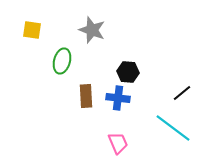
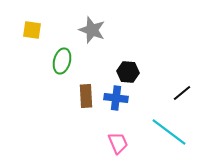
blue cross: moved 2 px left
cyan line: moved 4 px left, 4 px down
